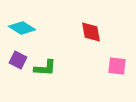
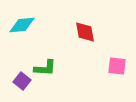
cyan diamond: moved 3 px up; rotated 36 degrees counterclockwise
red diamond: moved 6 px left
purple square: moved 4 px right, 21 px down; rotated 12 degrees clockwise
